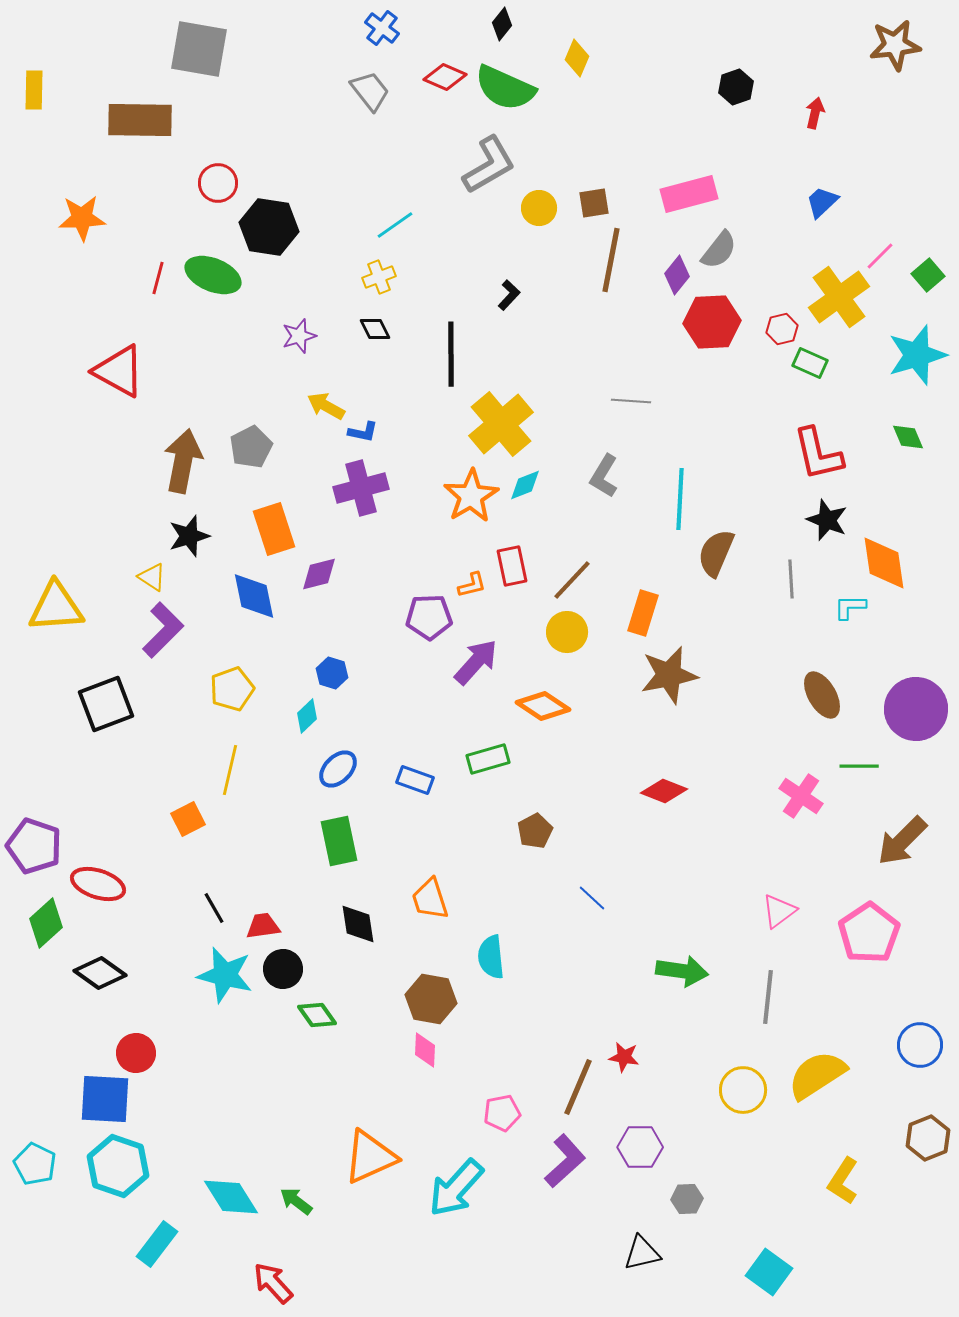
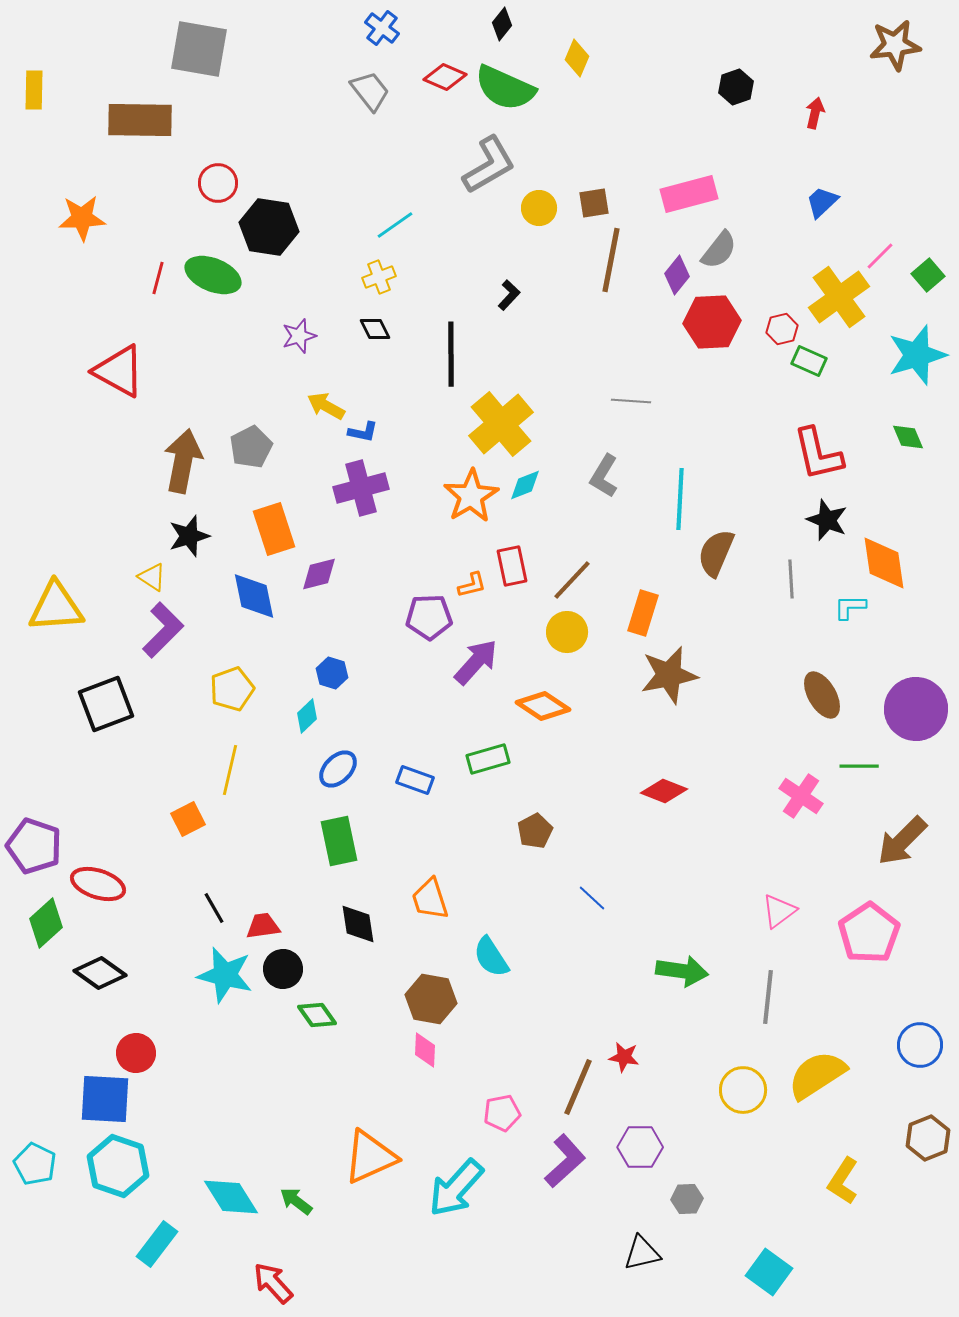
green rectangle at (810, 363): moved 1 px left, 2 px up
cyan semicircle at (491, 957): rotated 27 degrees counterclockwise
